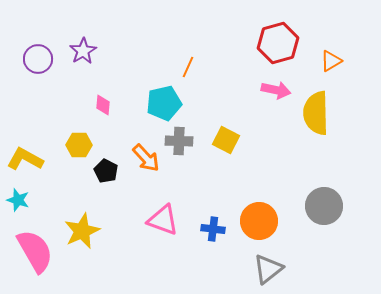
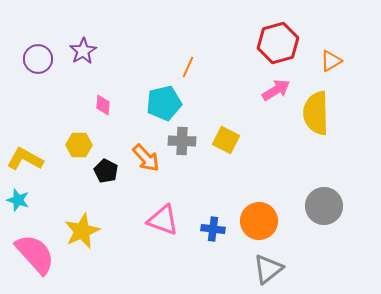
pink arrow: rotated 44 degrees counterclockwise
gray cross: moved 3 px right
pink semicircle: moved 3 px down; rotated 12 degrees counterclockwise
